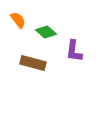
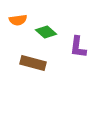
orange semicircle: rotated 120 degrees clockwise
purple L-shape: moved 4 px right, 4 px up
